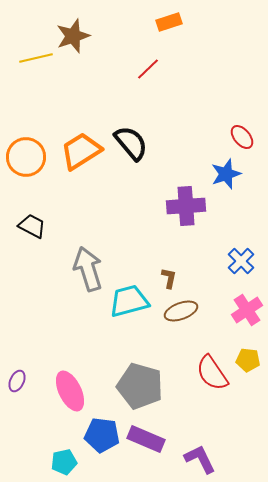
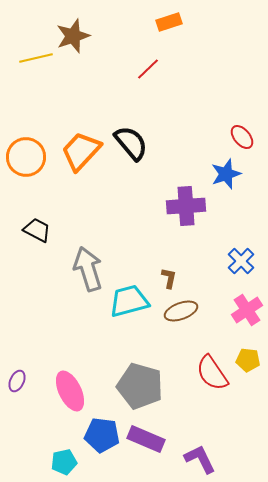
orange trapezoid: rotated 15 degrees counterclockwise
black trapezoid: moved 5 px right, 4 px down
